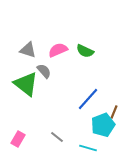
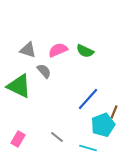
green triangle: moved 7 px left, 2 px down; rotated 12 degrees counterclockwise
